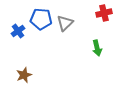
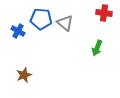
red cross: rotated 21 degrees clockwise
gray triangle: rotated 36 degrees counterclockwise
blue cross: rotated 24 degrees counterclockwise
green arrow: rotated 35 degrees clockwise
